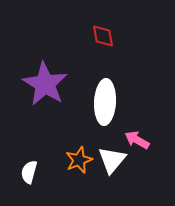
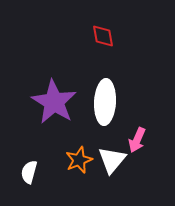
purple star: moved 9 px right, 18 px down
pink arrow: rotated 95 degrees counterclockwise
